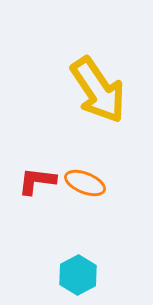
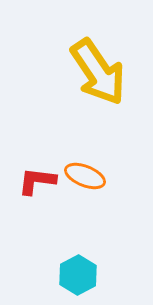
yellow arrow: moved 18 px up
orange ellipse: moved 7 px up
